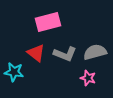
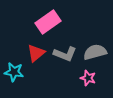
pink rectangle: rotated 20 degrees counterclockwise
red triangle: rotated 42 degrees clockwise
